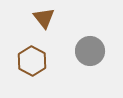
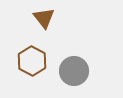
gray circle: moved 16 px left, 20 px down
